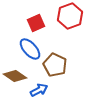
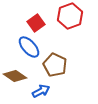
red square: rotated 12 degrees counterclockwise
blue ellipse: moved 1 px left, 2 px up
blue arrow: moved 2 px right, 1 px down
